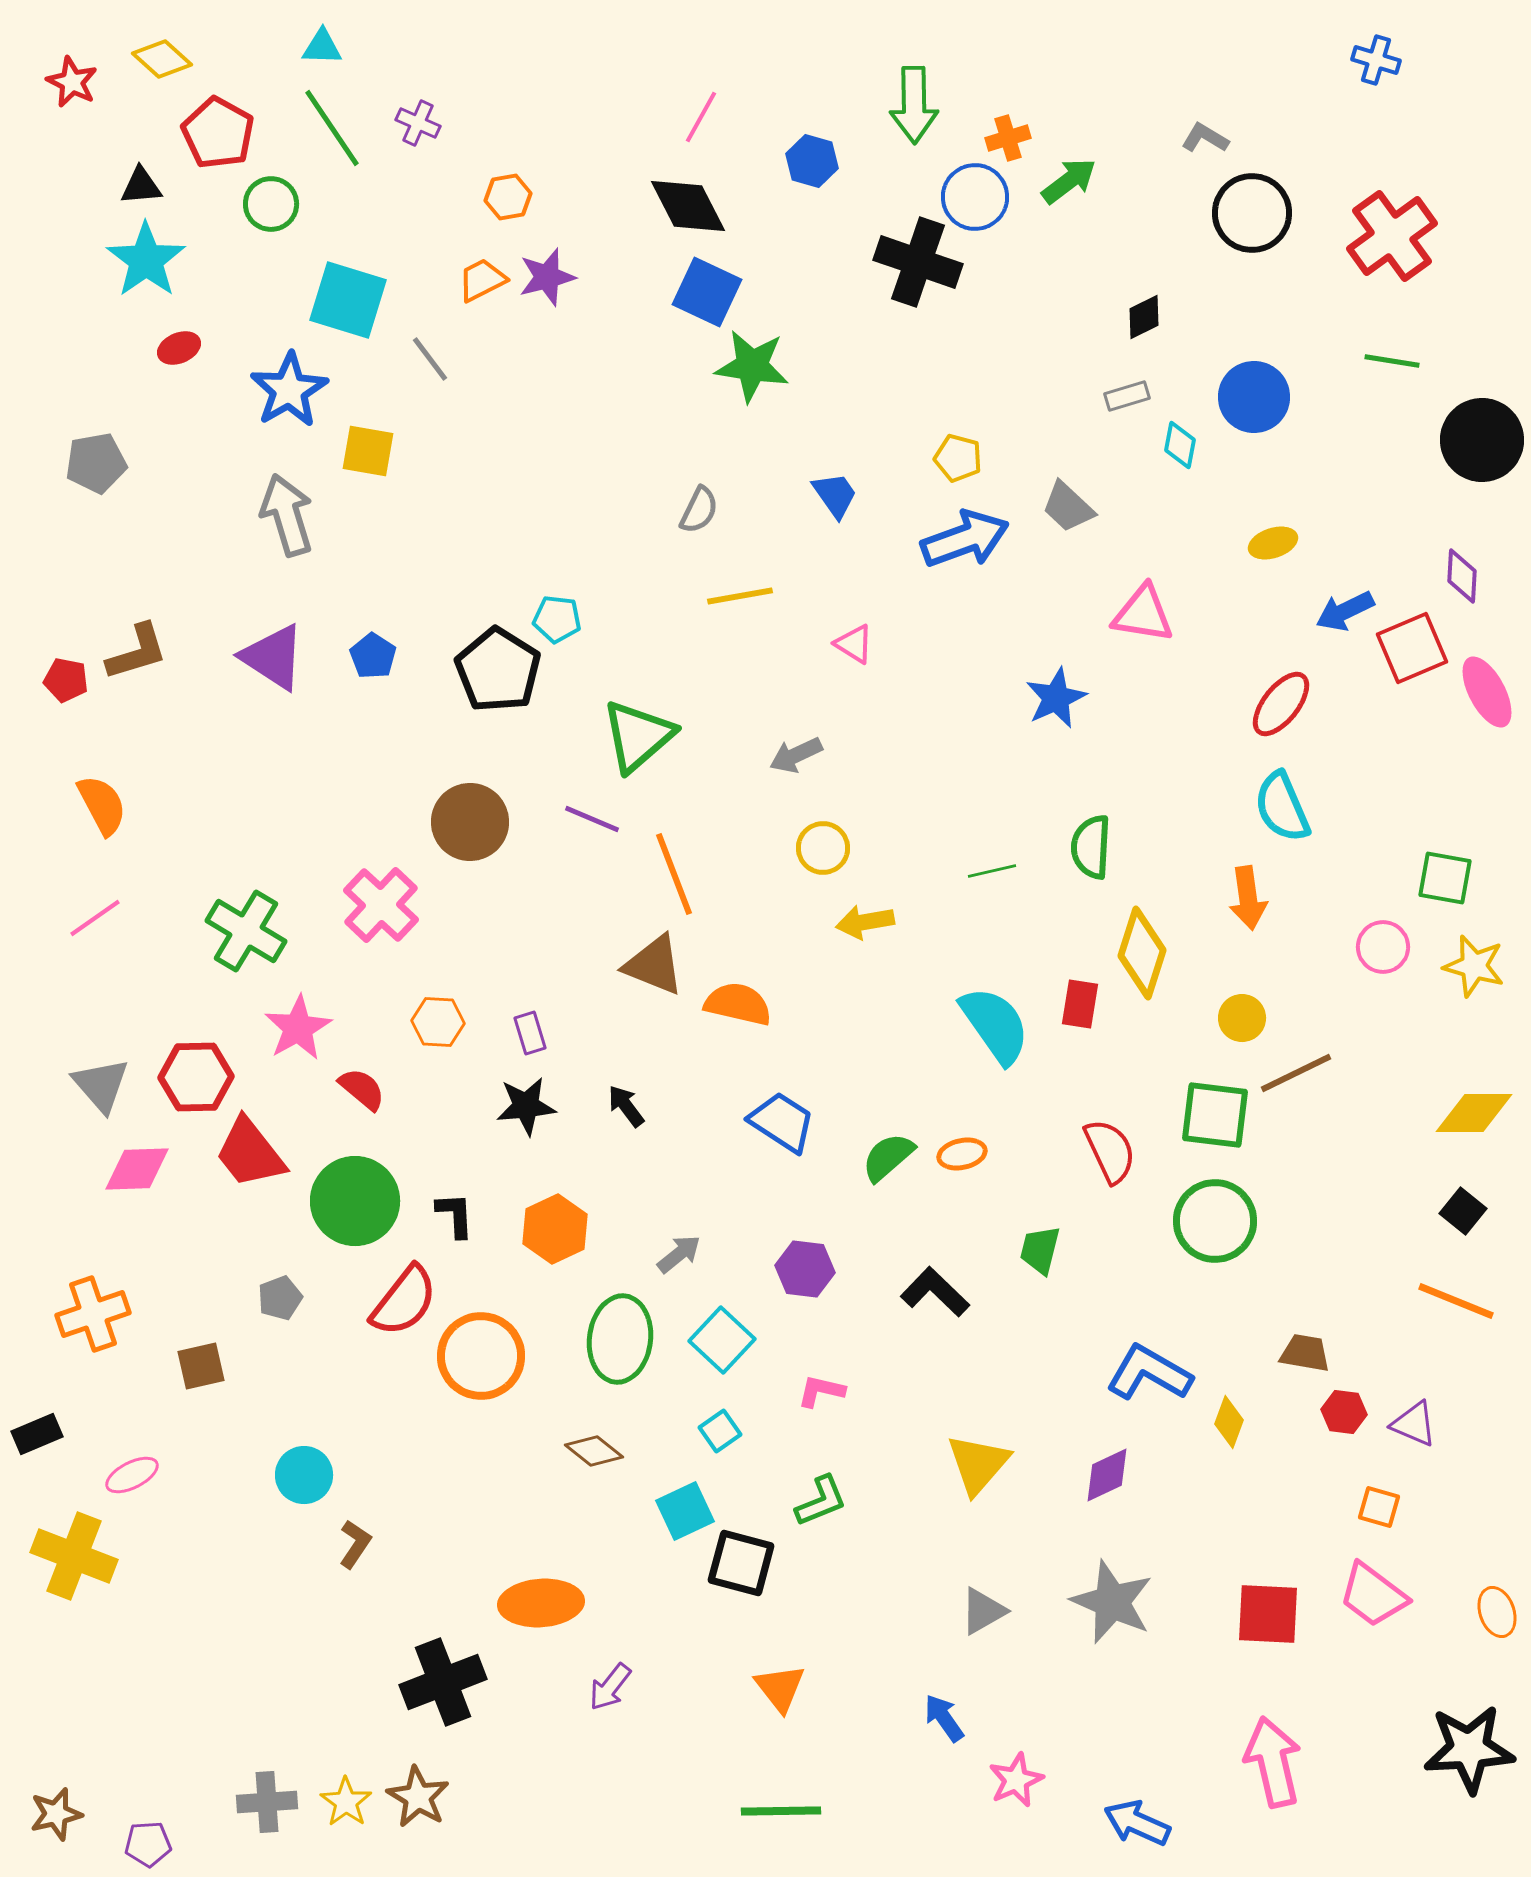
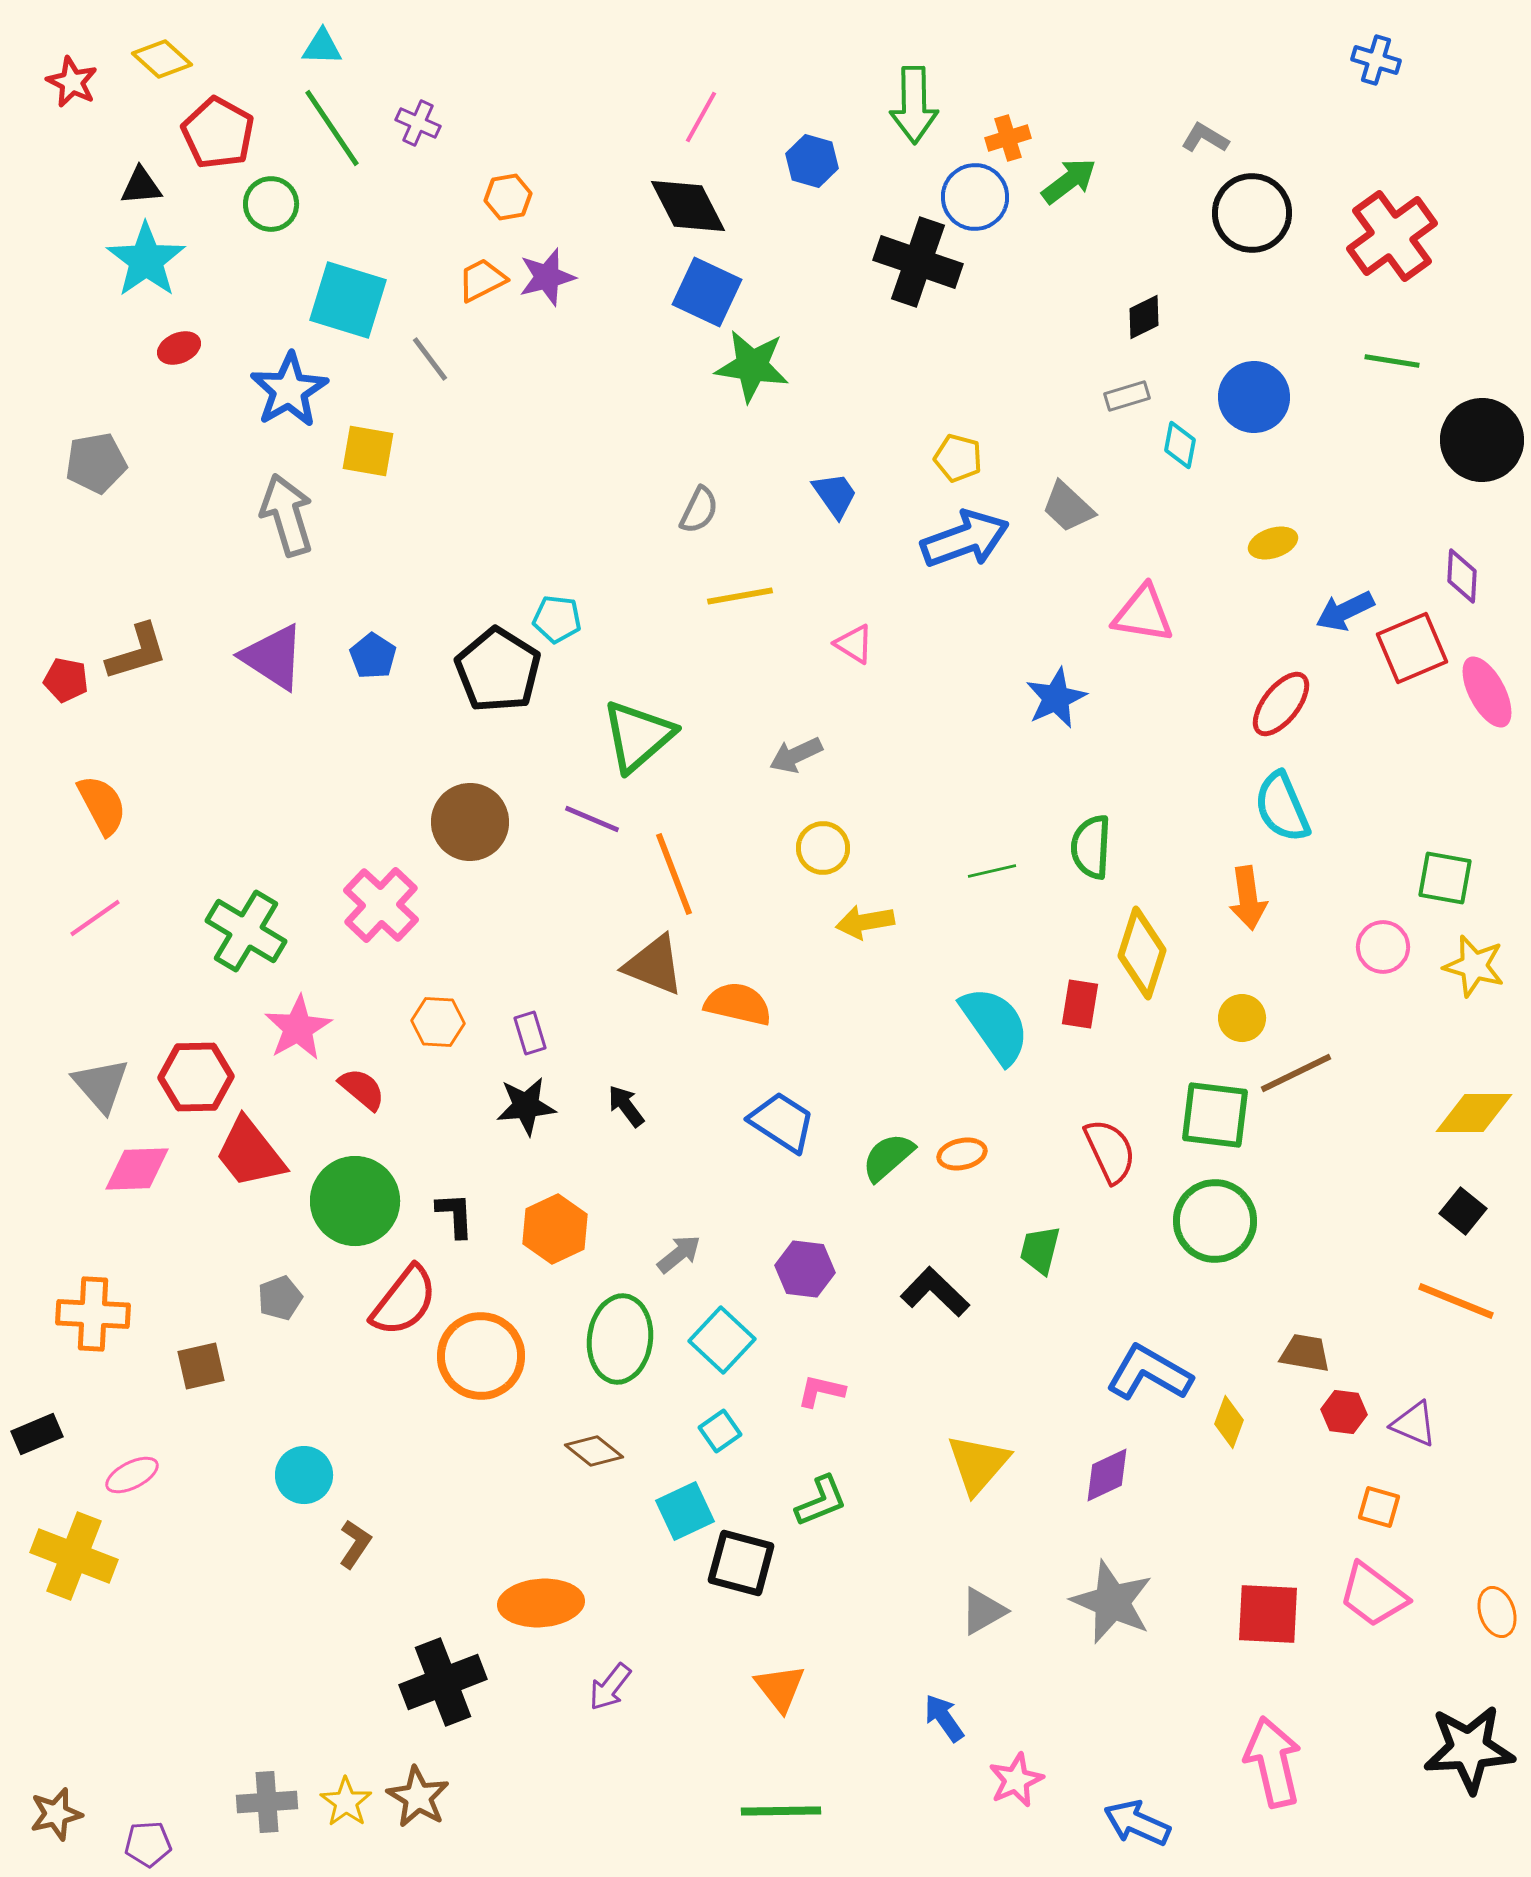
orange cross at (93, 1314): rotated 22 degrees clockwise
